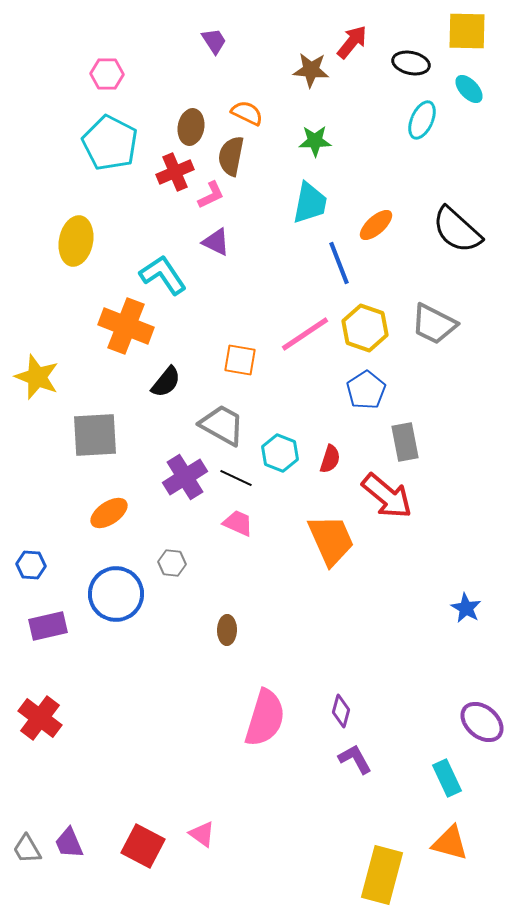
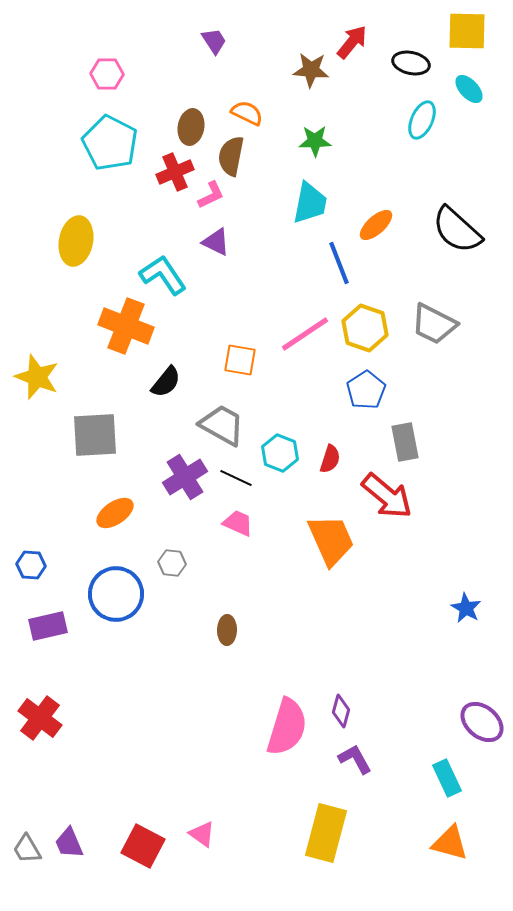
orange ellipse at (109, 513): moved 6 px right
pink semicircle at (265, 718): moved 22 px right, 9 px down
yellow rectangle at (382, 875): moved 56 px left, 42 px up
